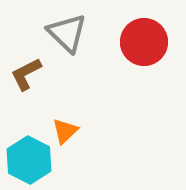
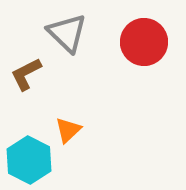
orange triangle: moved 3 px right, 1 px up
